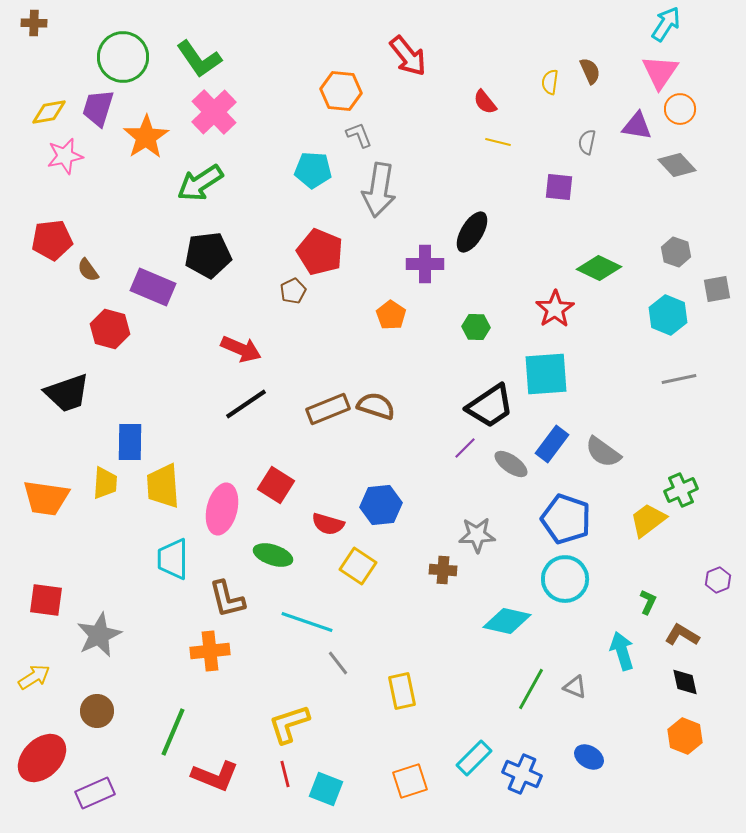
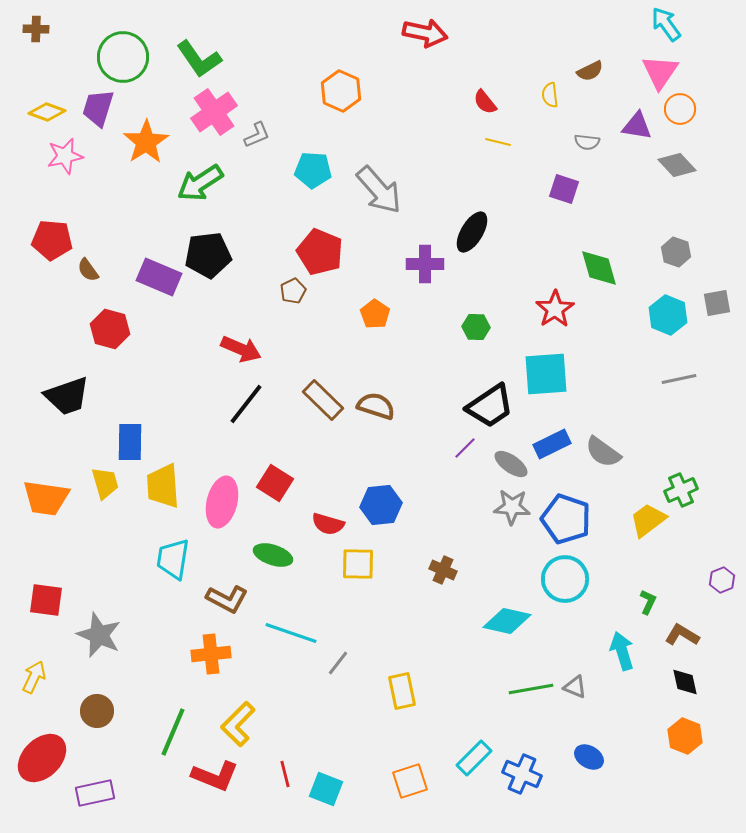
brown cross at (34, 23): moved 2 px right, 6 px down
cyan arrow at (666, 24): rotated 69 degrees counterclockwise
red arrow at (408, 56): moved 17 px right, 23 px up; rotated 39 degrees counterclockwise
brown semicircle at (590, 71): rotated 88 degrees clockwise
yellow semicircle at (550, 82): moved 13 px down; rotated 15 degrees counterclockwise
orange hexagon at (341, 91): rotated 18 degrees clockwise
yellow diamond at (49, 112): moved 2 px left; rotated 30 degrees clockwise
pink cross at (214, 112): rotated 9 degrees clockwise
gray L-shape at (359, 135): moved 102 px left; rotated 88 degrees clockwise
orange star at (146, 137): moved 5 px down
gray semicircle at (587, 142): rotated 95 degrees counterclockwise
purple square at (559, 187): moved 5 px right, 2 px down; rotated 12 degrees clockwise
gray arrow at (379, 190): rotated 50 degrees counterclockwise
red pentagon at (52, 240): rotated 12 degrees clockwise
green diamond at (599, 268): rotated 48 degrees clockwise
purple rectangle at (153, 287): moved 6 px right, 10 px up
gray square at (717, 289): moved 14 px down
orange pentagon at (391, 315): moved 16 px left, 1 px up
black trapezoid at (67, 393): moved 3 px down
black line at (246, 404): rotated 18 degrees counterclockwise
brown rectangle at (328, 409): moved 5 px left, 9 px up; rotated 66 degrees clockwise
blue rectangle at (552, 444): rotated 27 degrees clockwise
yellow trapezoid at (105, 483): rotated 20 degrees counterclockwise
red square at (276, 485): moved 1 px left, 2 px up
pink ellipse at (222, 509): moved 7 px up
gray star at (477, 535): moved 35 px right, 28 px up; rotated 6 degrees clockwise
cyan trapezoid at (173, 559): rotated 9 degrees clockwise
yellow square at (358, 566): moved 2 px up; rotated 33 degrees counterclockwise
brown cross at (443, 570): rotated 20 degrees clockwise
purple hexagon at (718, 580): moved 4 px right
brown L-shape at (227, 599): rotated 48 degrees counterclockwise
cyan line at (307, 622): moved 16 px left, 11 px down
gray star at (99, 635): rotated 24 degrees counterclockwise
orange cross at (210, 651): moved 1 px right, 3 px down
gray line at (338, 663): rotated 76 degrees clockwise
yellow arrow at (34, 677): rotated 32 degrees counterclockwise
green line at (531, 689): rotated 51 degrees clockwise
yellow L-shape at (289, 724): moved 51 px left; rotated 27 degrees counterclockwise
purple rectangle at (95, 793): rotated 12 degrees clockwise
